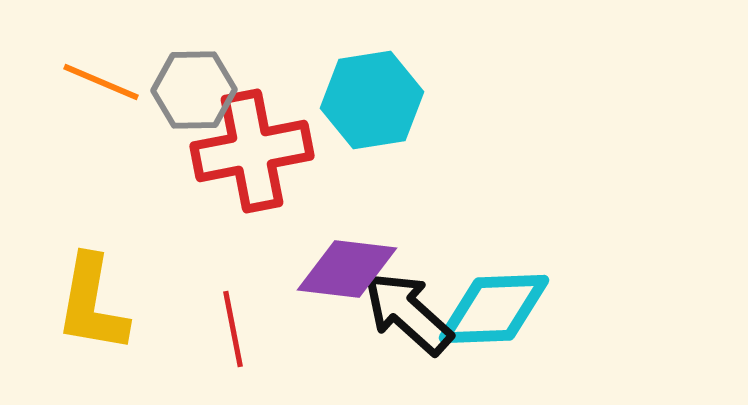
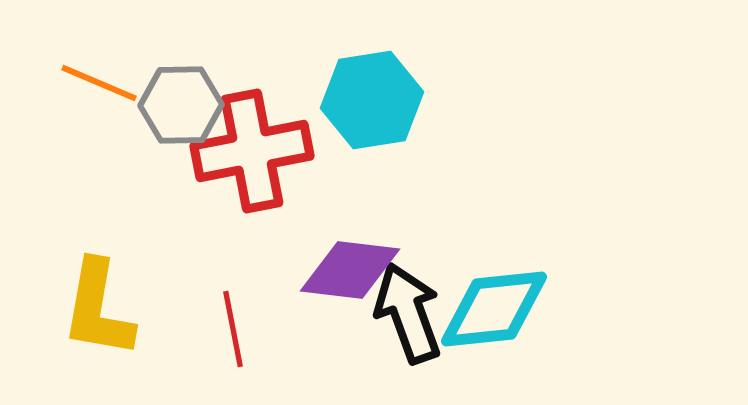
orange line: moved 2 px left, 1 px down
gray hexagon: moved 13 px left, 15 px down
purple diamond: moved 3 px right, 1 px down
yellow L-shape: moved 6 px right, 5 px down
cyan diamond: rotated 4 degrees counterclockwise
black arrow: rotated 28 degrees clockwise
